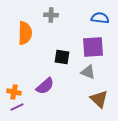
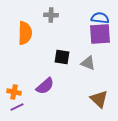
purple square: moved 7 px right, 13 px up
gray triangle: moved 9 px up
